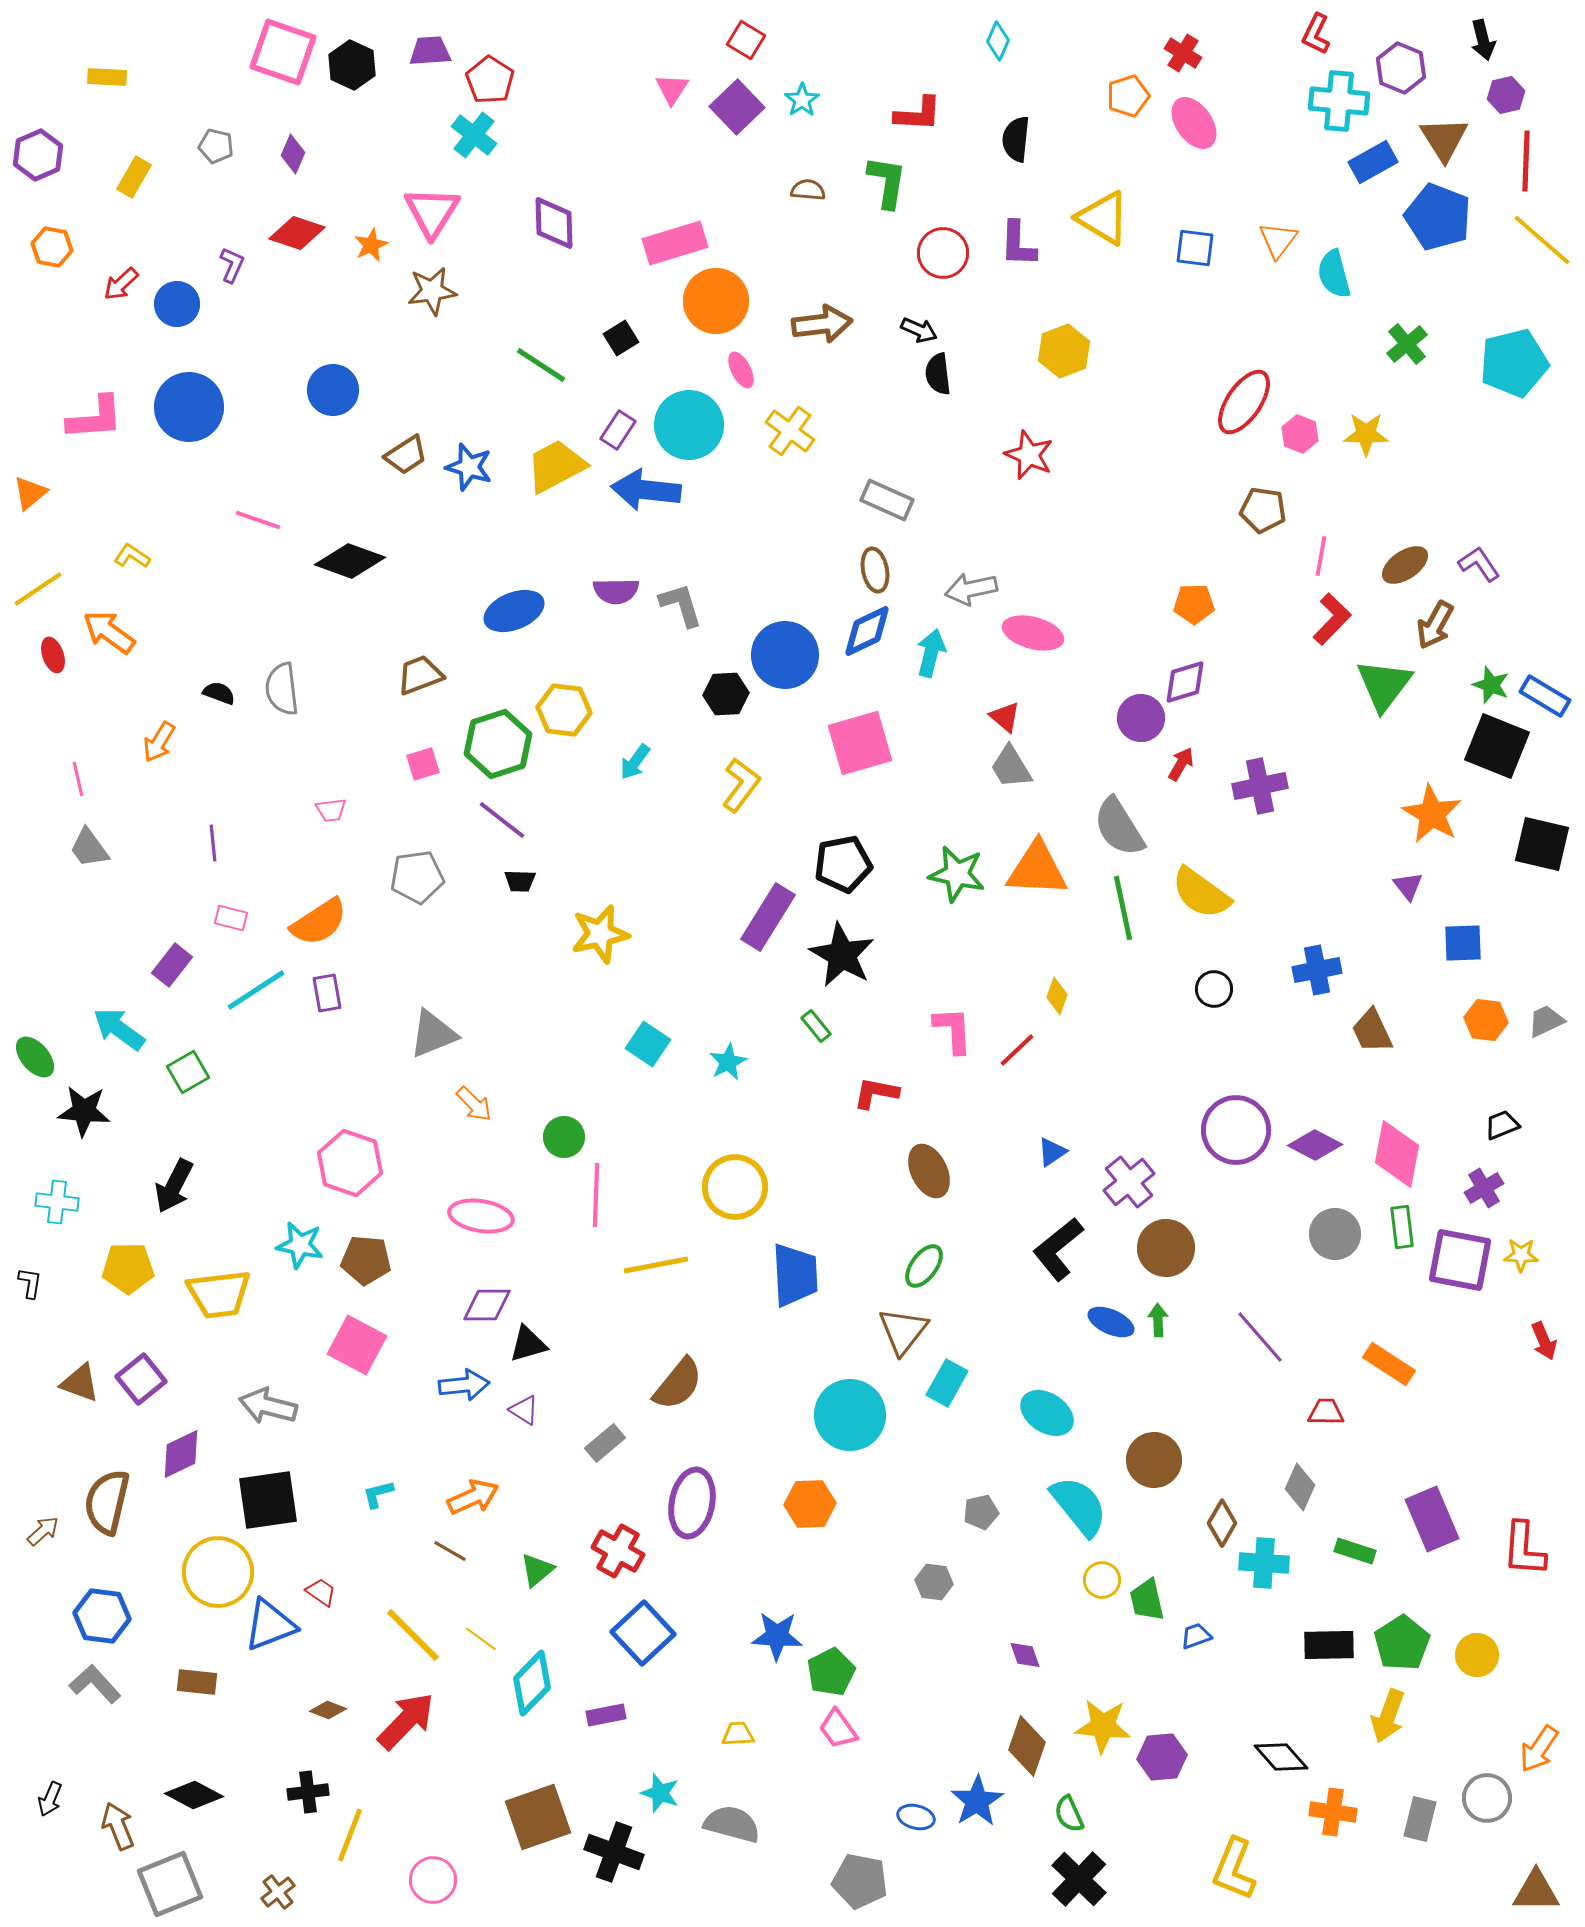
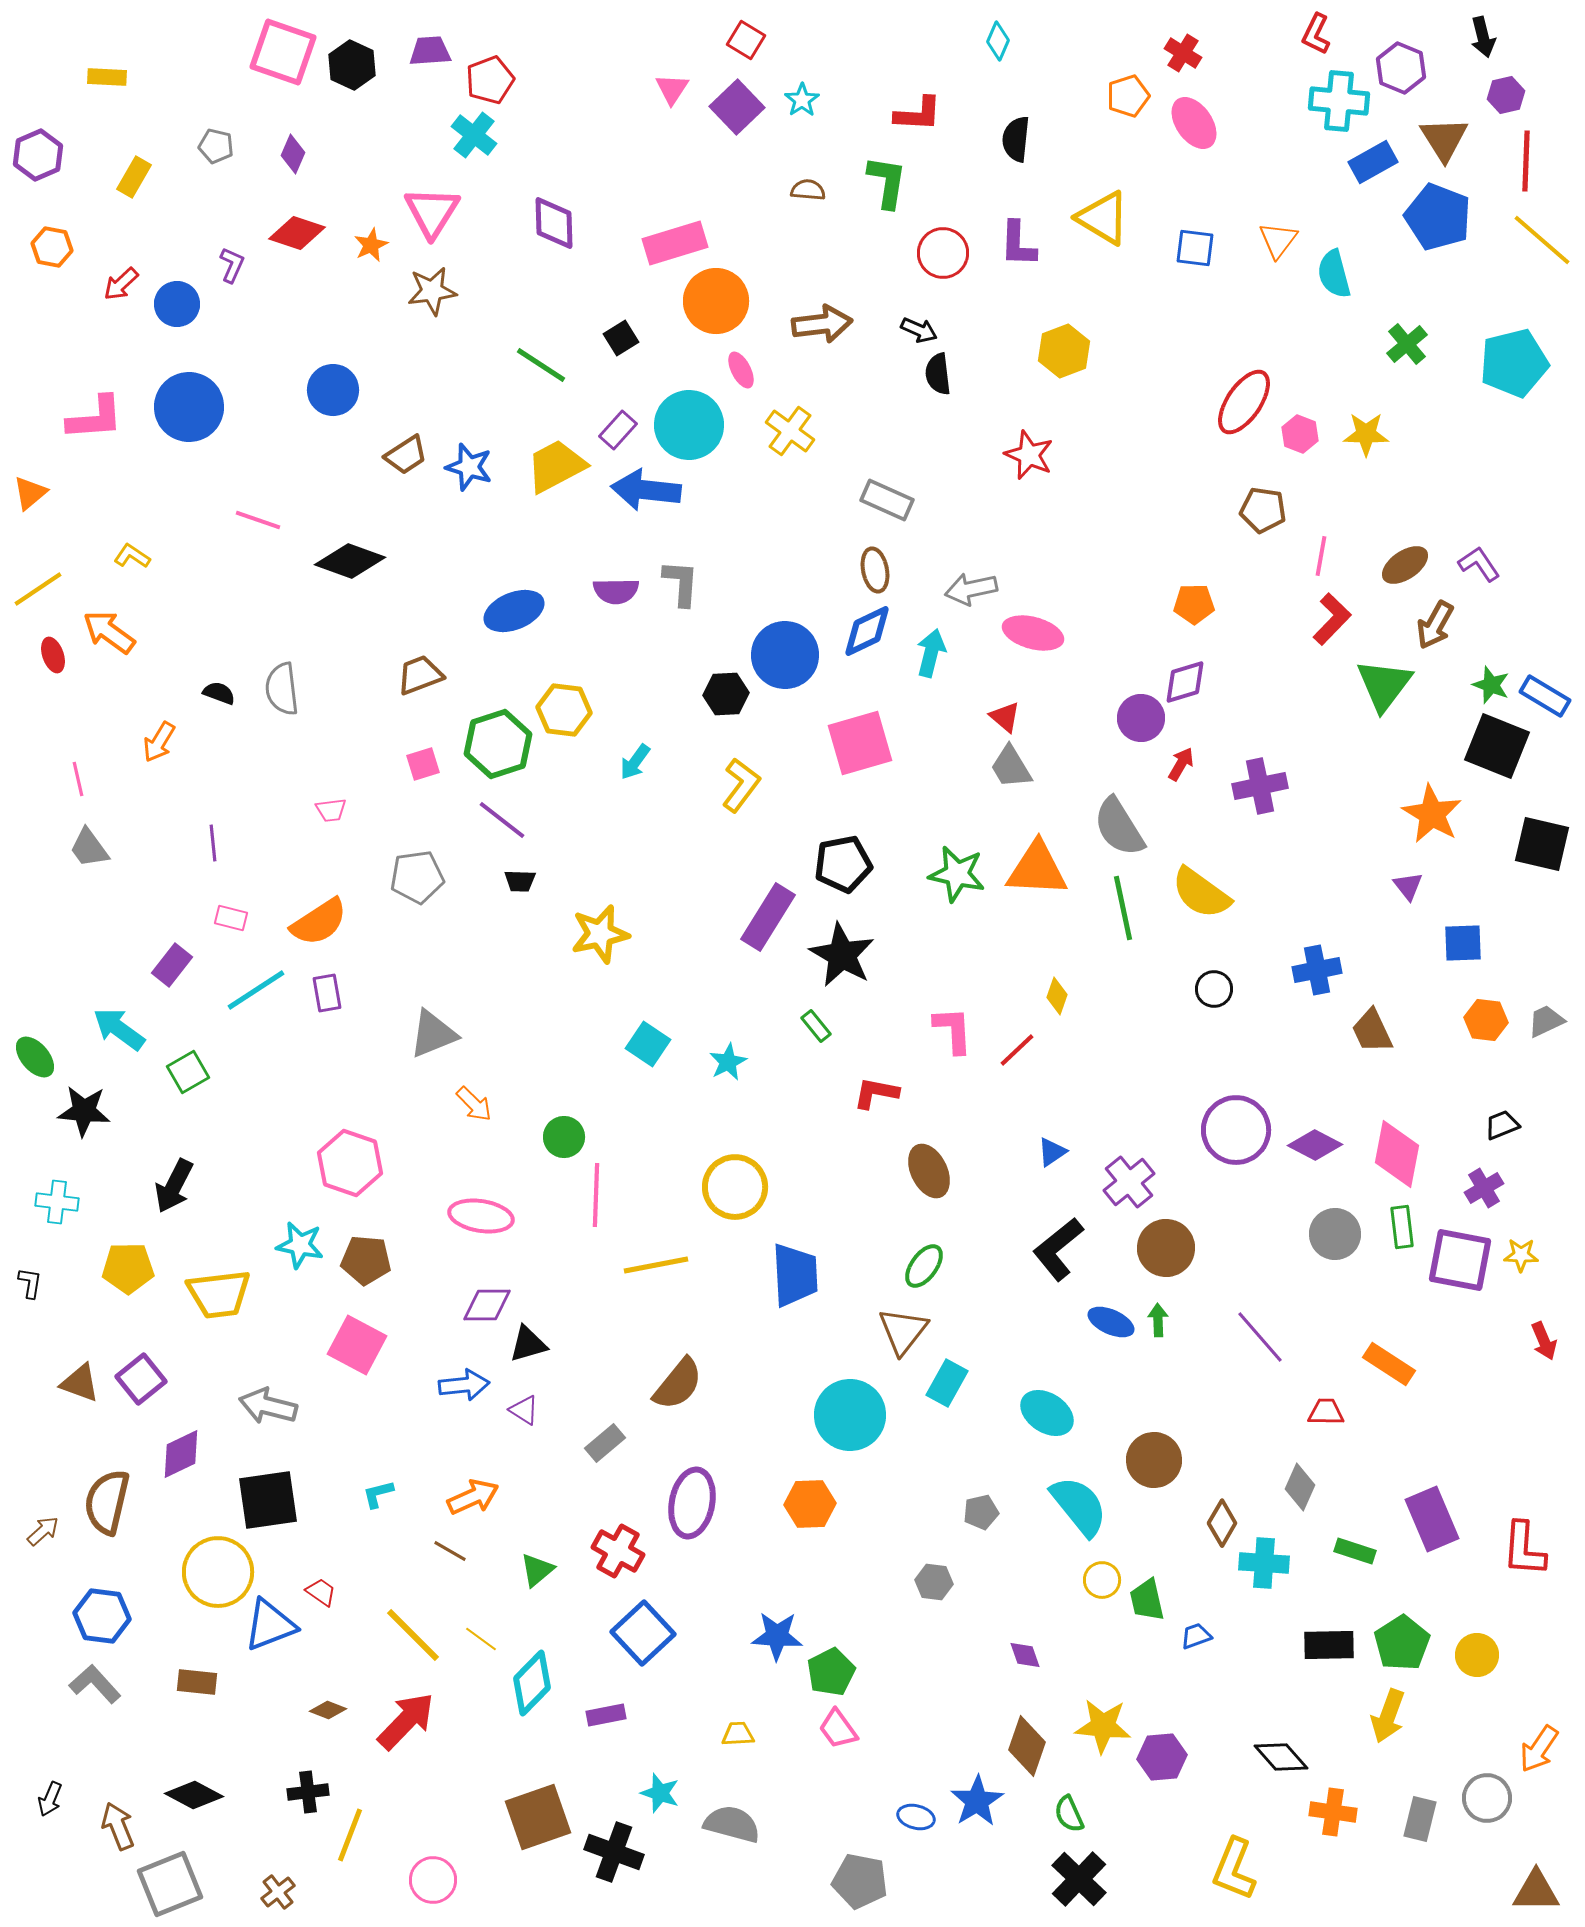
black arrow at (1483, 40): moved 3 px up
red pentagon at (490, 80): rotated 18 degrees clockwise
purple rectangle at (618, 430): rotated 9 degrees clockwise
gray L-shape at (681, 605): moved 22 px up; rotated 21 degrees clockwise
